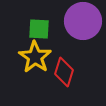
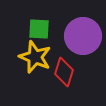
purple circle: moved 15 px down
yellow star: rotated 12 degrees counterclockwise
